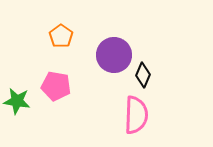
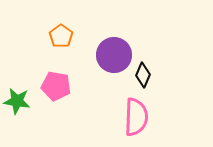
pink semicircle: moved 2 px down
